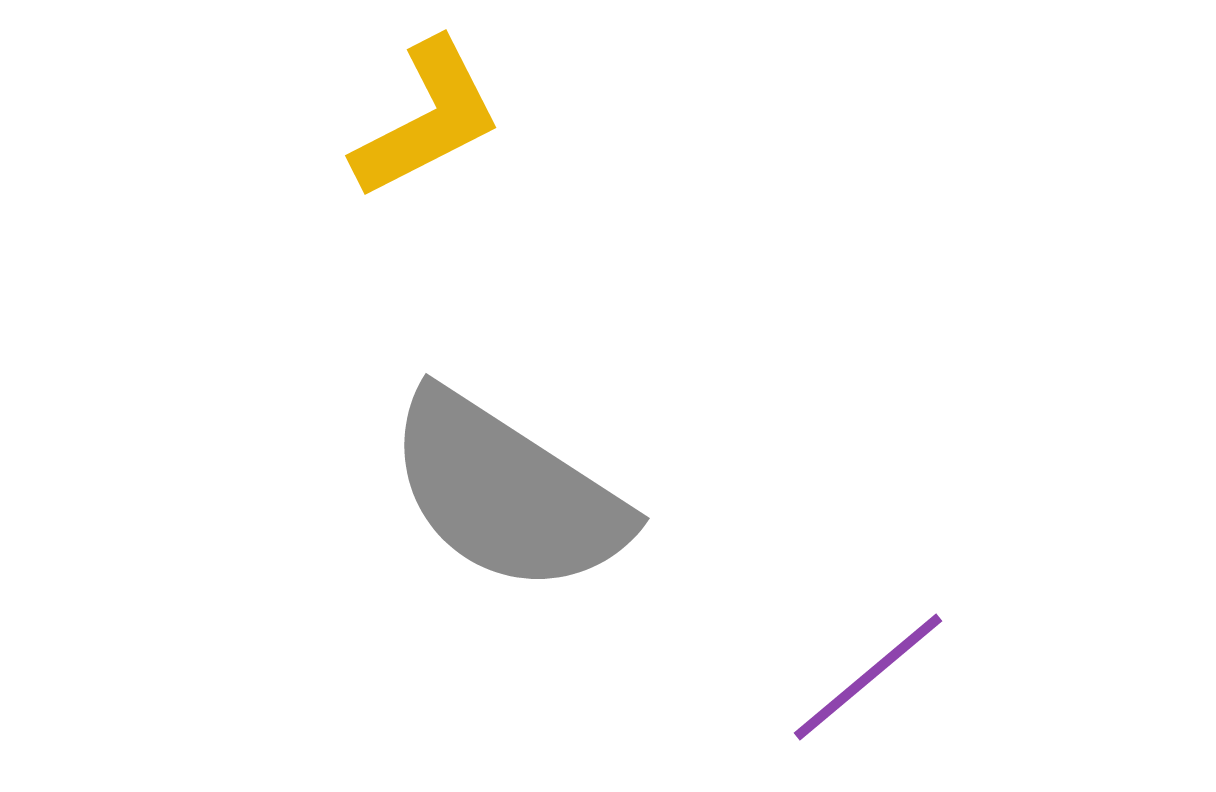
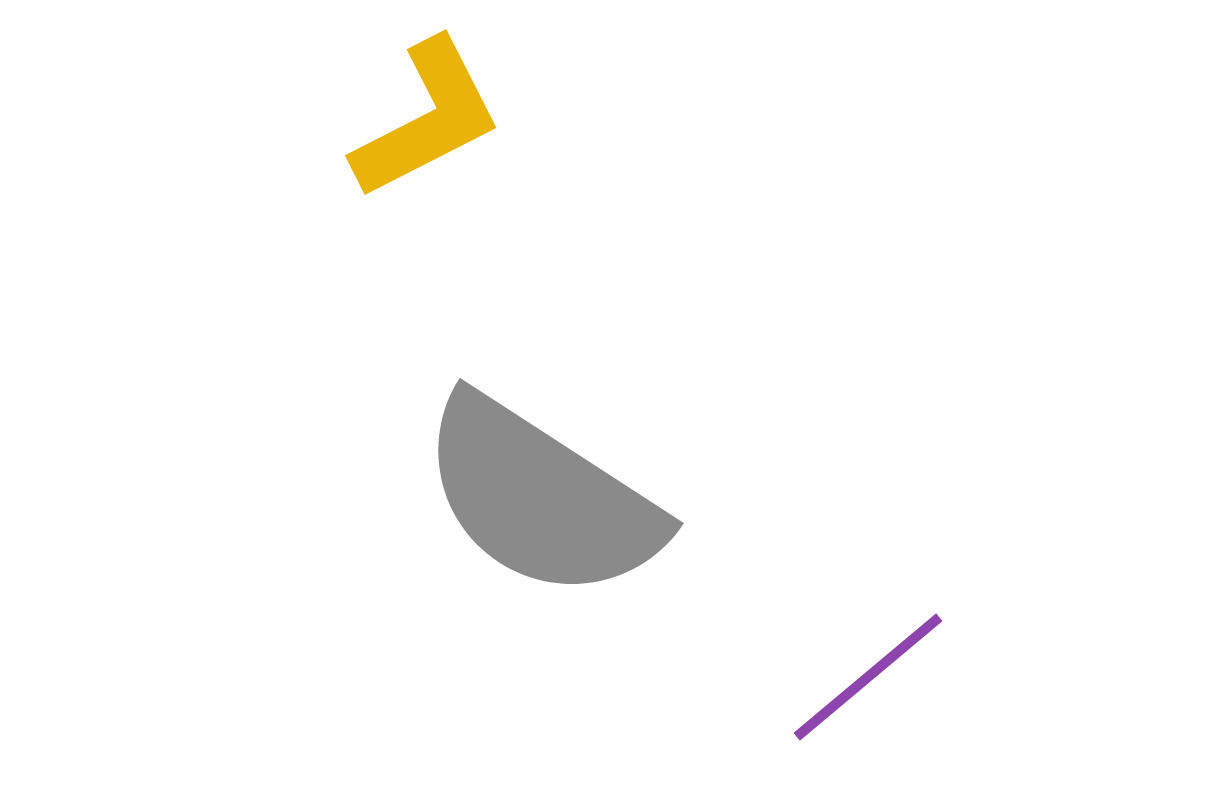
gray semicircle: moved 34 px right, 5 px down
